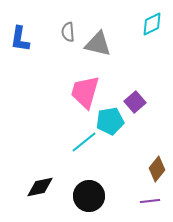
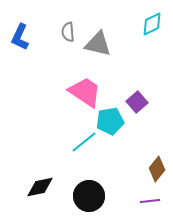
blue L-shape: moved 2 px up; rotated 16 degrees clockwise
pink trapezoid: rotated 108 degrees clockwise
purple square: moved 2 px right
